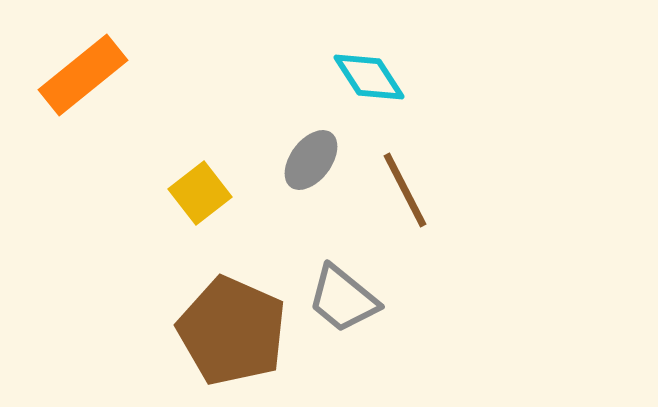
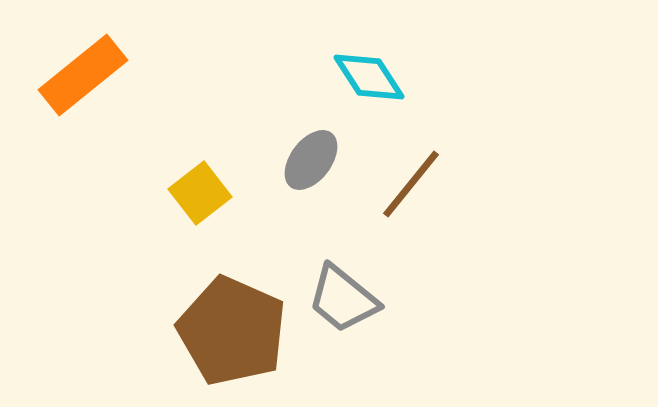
brown line: moved 6 px right, 6 px up; rotated 66 degrees clockwise
